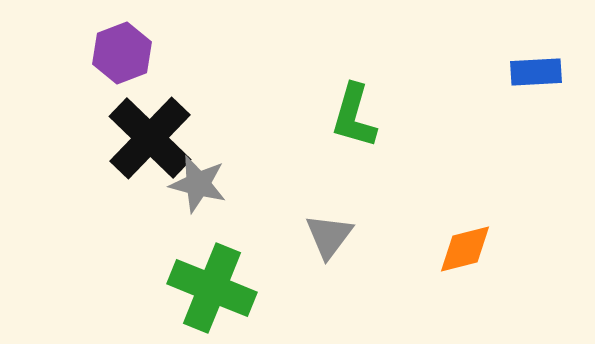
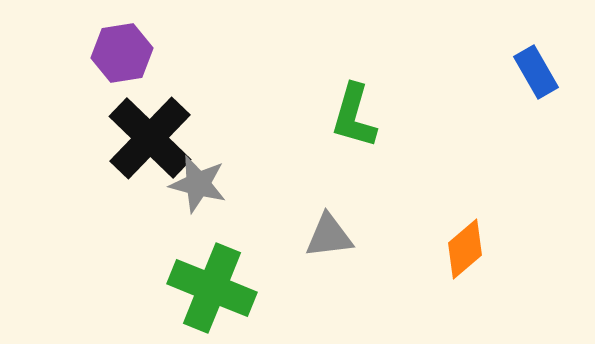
purple hexagon: rotated 12 degrees clockwise
blue rectangle: rotated 63 degrees clockwise
gray triangle: rotated 46 degrees clockwise
orange diamond: rotated 26 degrees counterclockwise
